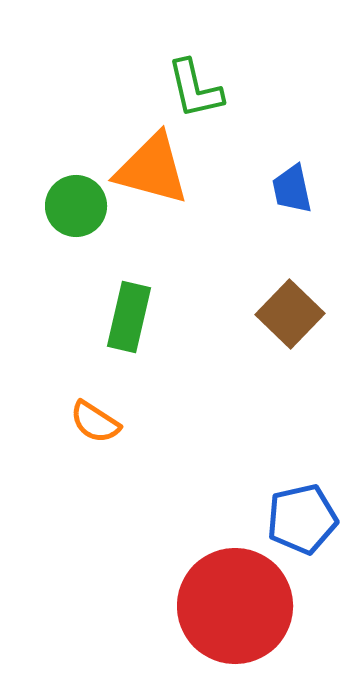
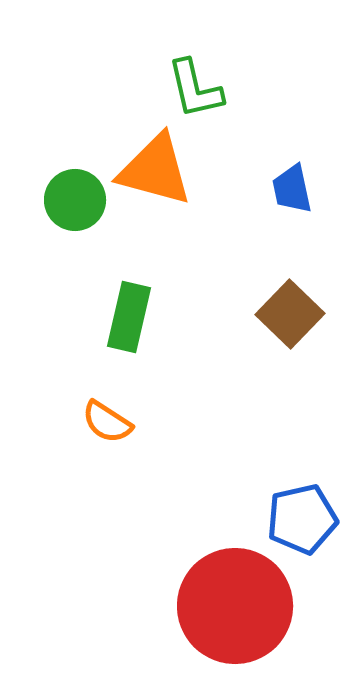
orange triangle: moved 3 px right, 1 px down
green circle: moved 1 px left, 6 px up
orange semicircle: moved 12 px right
